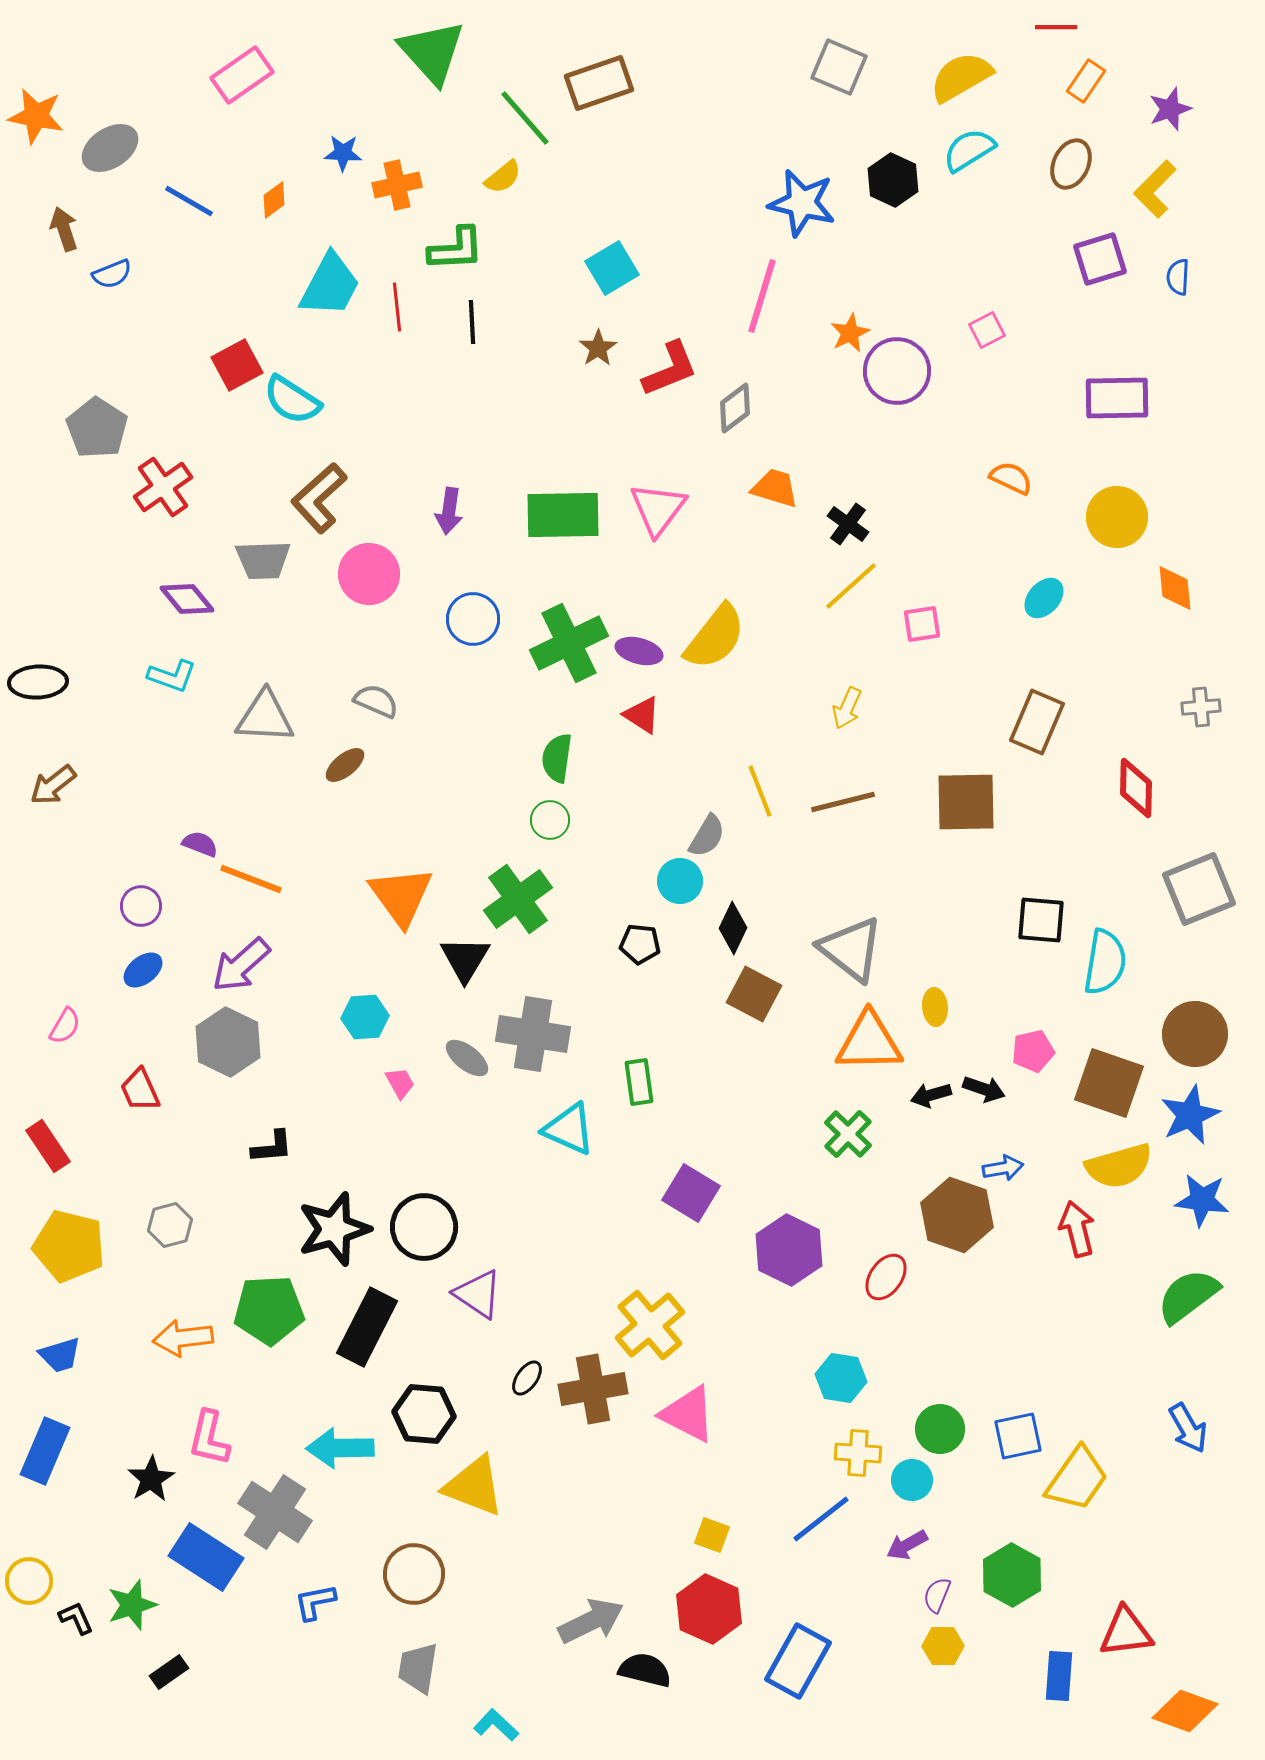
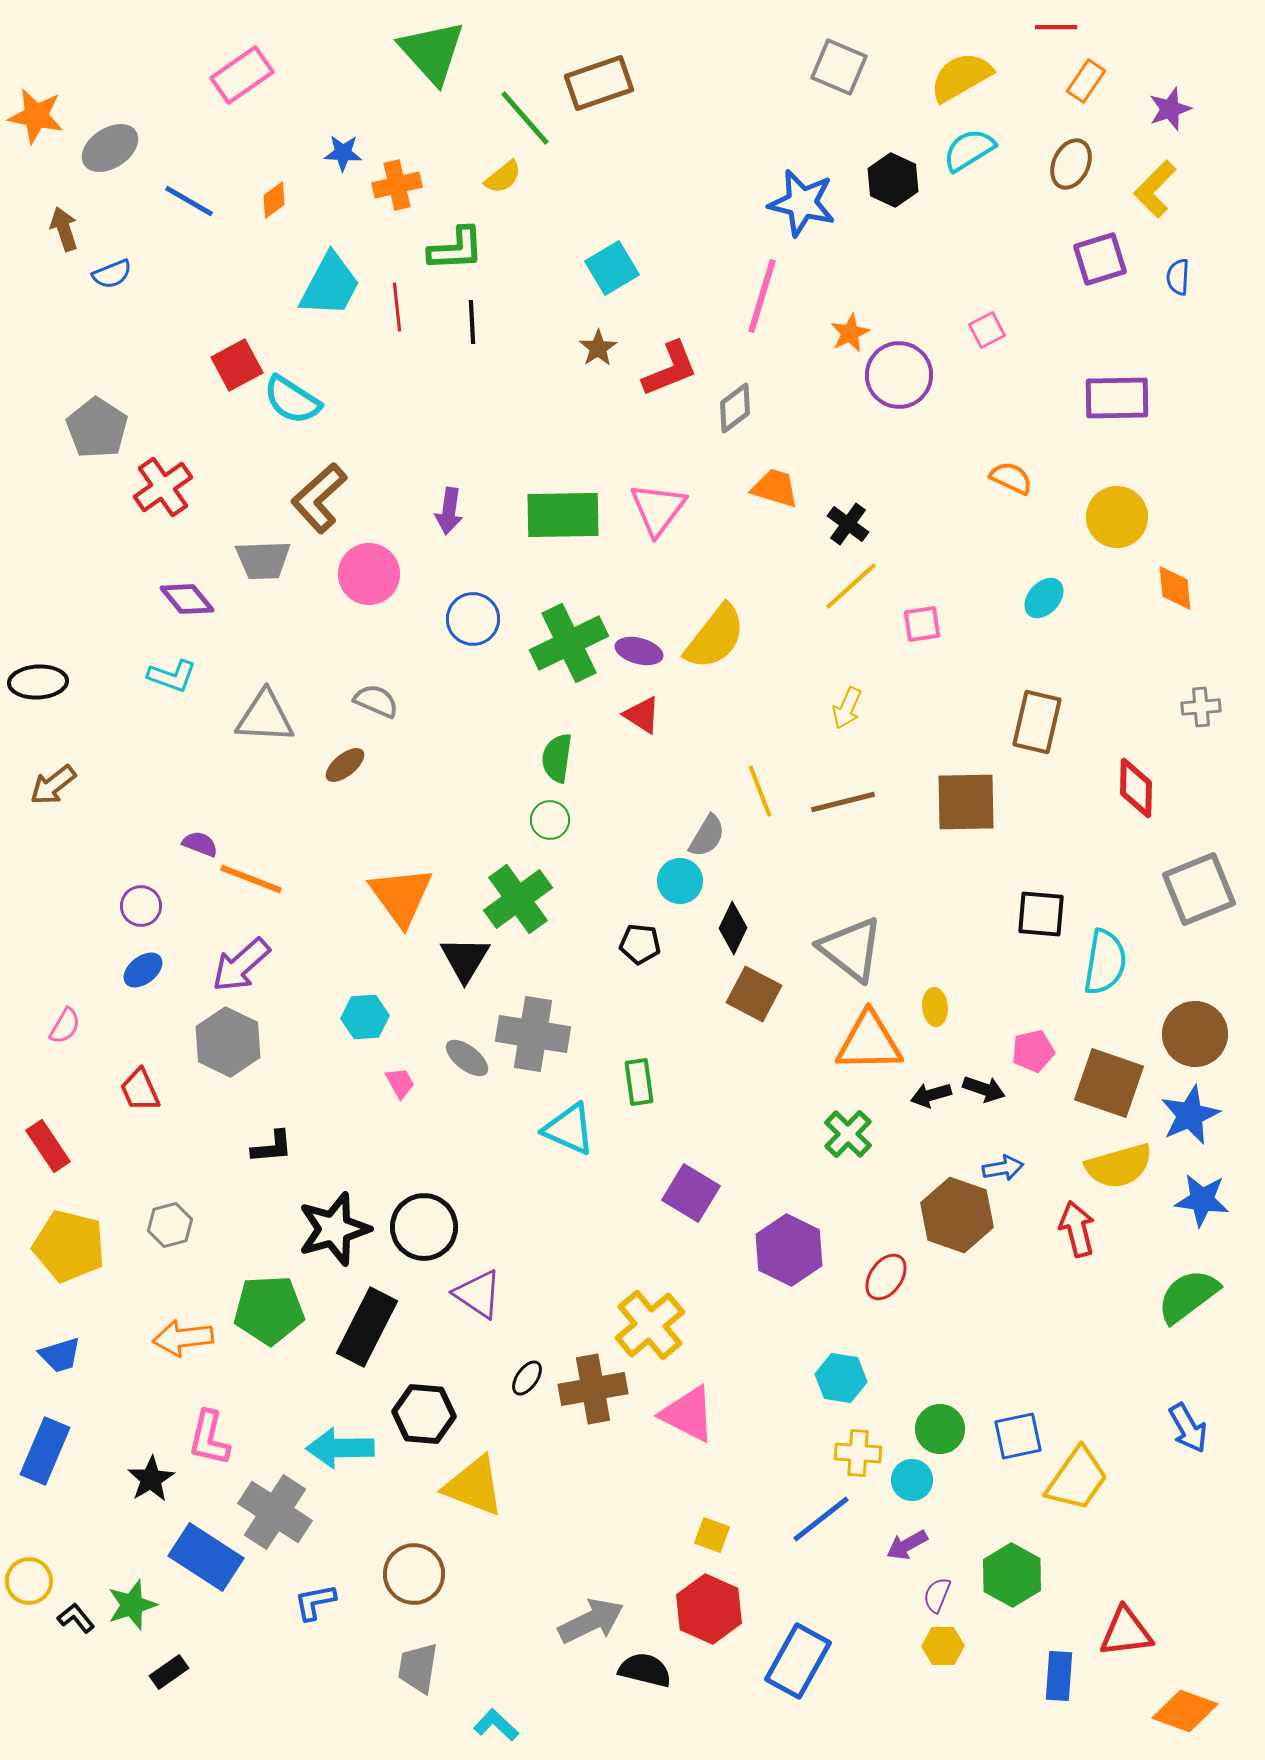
purple circle at (897, 371): moved 2 px right, 4 px down
brown rectangle at (1037, 722): rotated 10 degrees counterclockwise
black square at (1041, 920): moved 6 px up
black L-shape at (76, 1618): rotated 15 degrees counterclockwise
